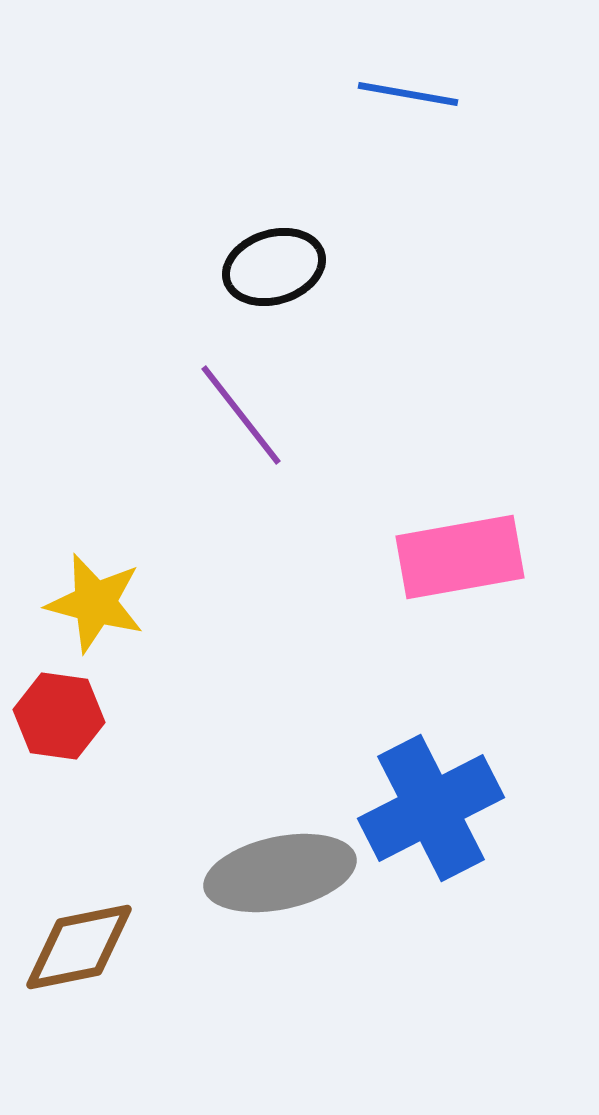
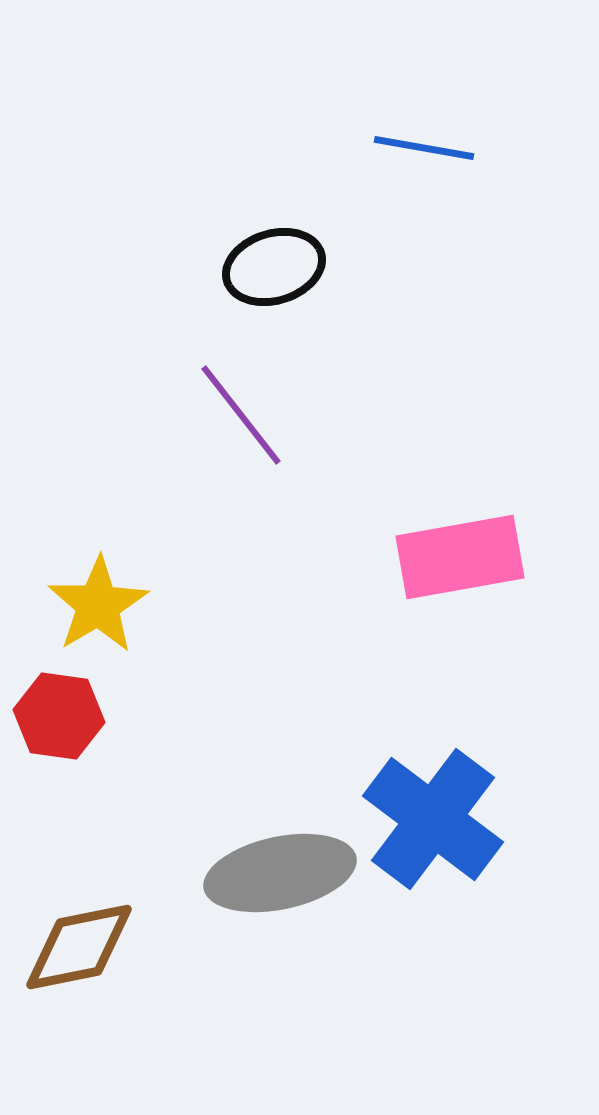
blue line: moved 16 px right, 54 px down
yellow star: moved 3 px right, 2 px down; rotated 26 degrees clockwise
blue cross: moved 2 px right, 11 px down; rotated 26 degrees counterclockwise
